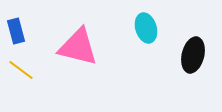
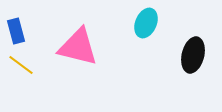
cyan ellipse: moved 5 px up; rotated 40 degrees clockwise
yellow line: moved 5 px up
